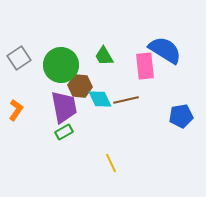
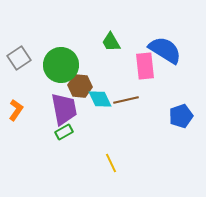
green trapezoid: moved 7 px right, 14 px up
purple trapezoid: moved 2 px down
blue pentagon: rotated 10 degrees counterclockwise
